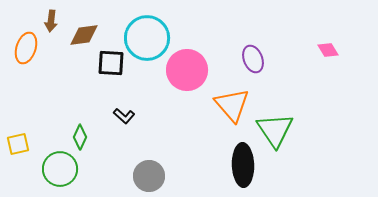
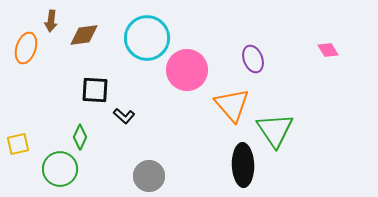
black square: moved 16 px left, 27 px down
